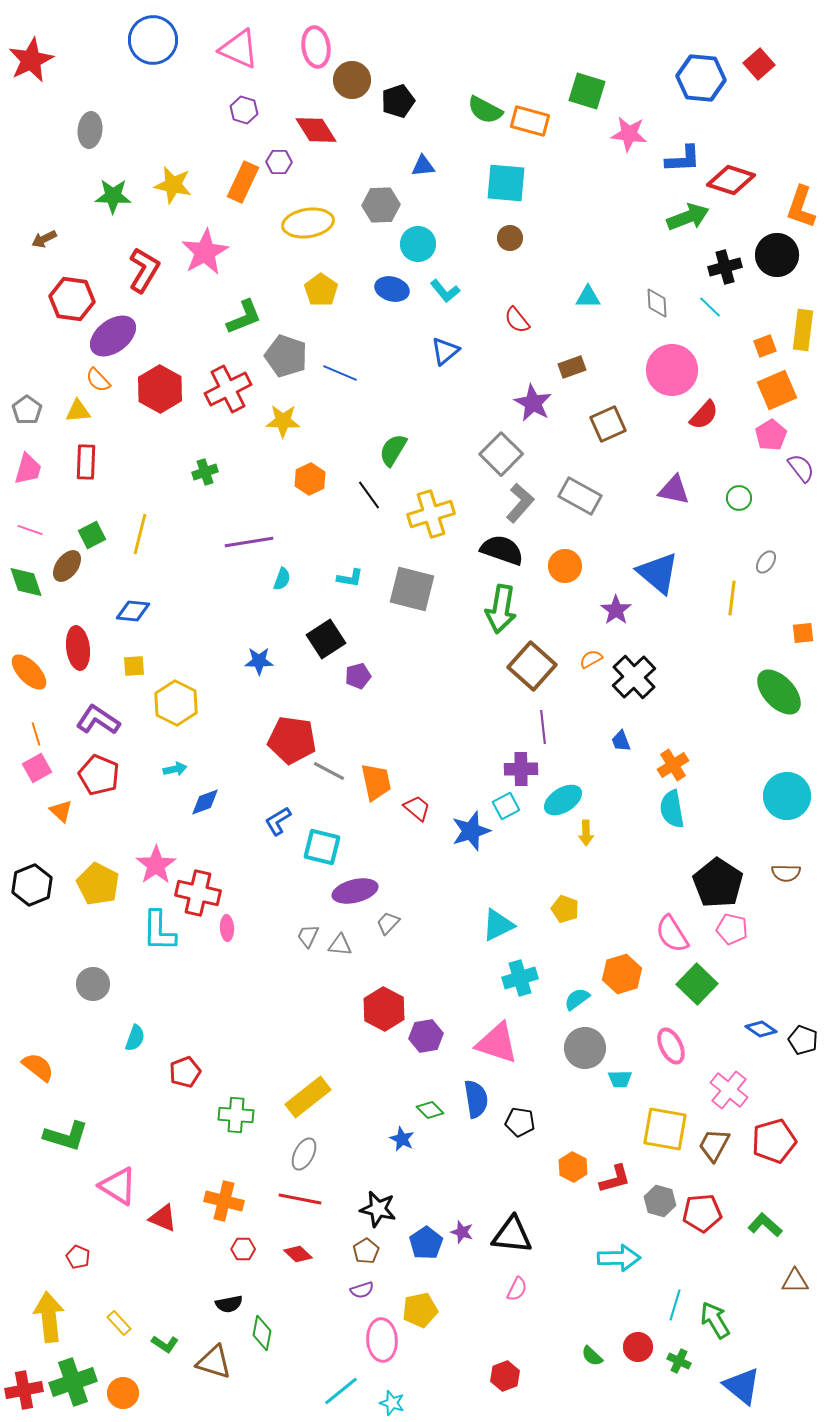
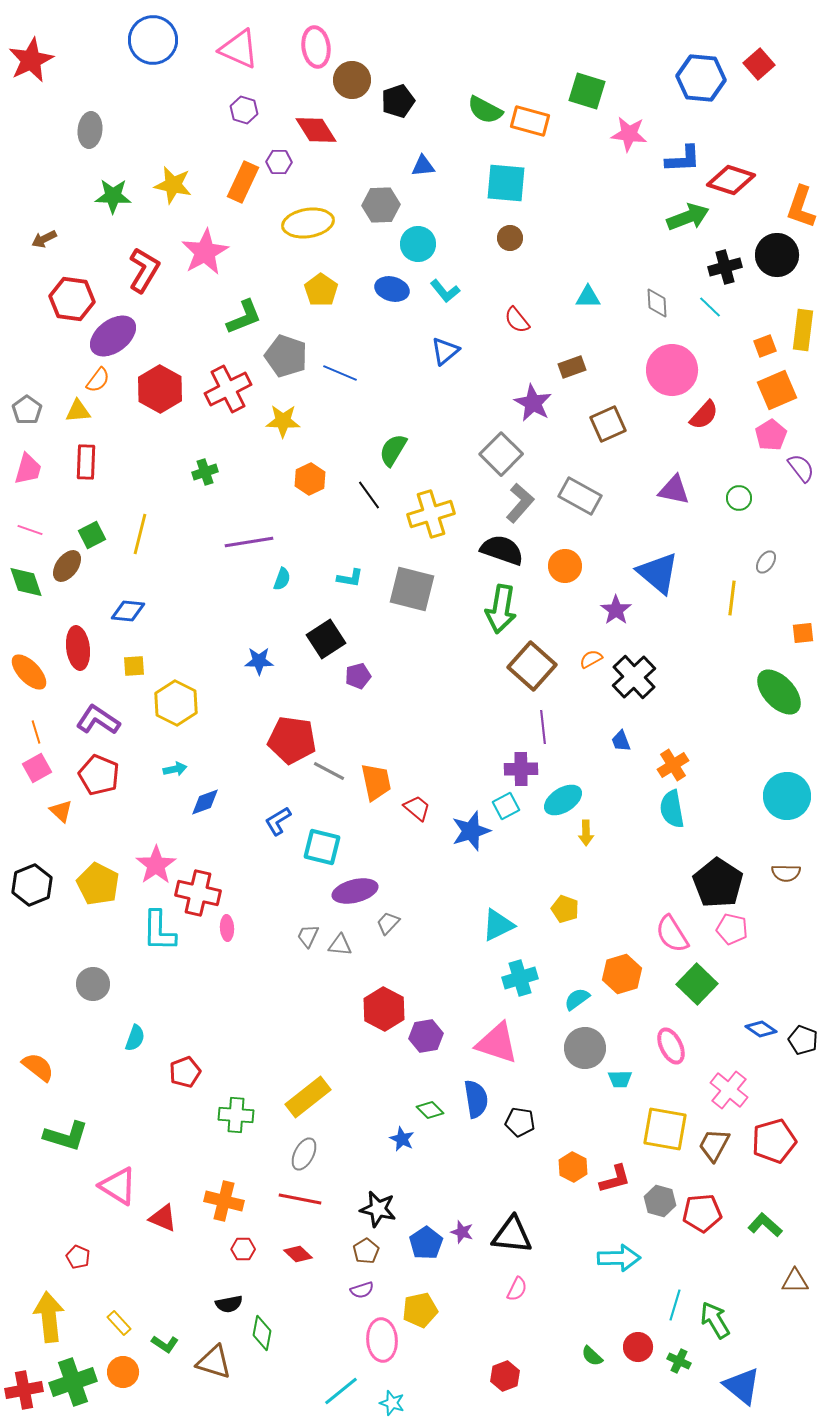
orange semicircle at (98, 380): rotated 100 degrees counterclockwise
blue diamond at (133, 611): moved 5 px left
orange line at (36, 734): moved 2 px up
orange circle at (123, 1393): moved 21 px up
